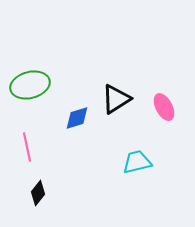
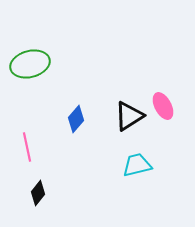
green ellipse: moved 21 px up
black triangle: moved 13 px right, 17 px down
pink ellipse: moved 1 px left, 1 px up
blue diamond: moved 1 px left, 1 px down; rotated 32 degrees counterclockwise
cyan trapezoid: moved 3 px down
